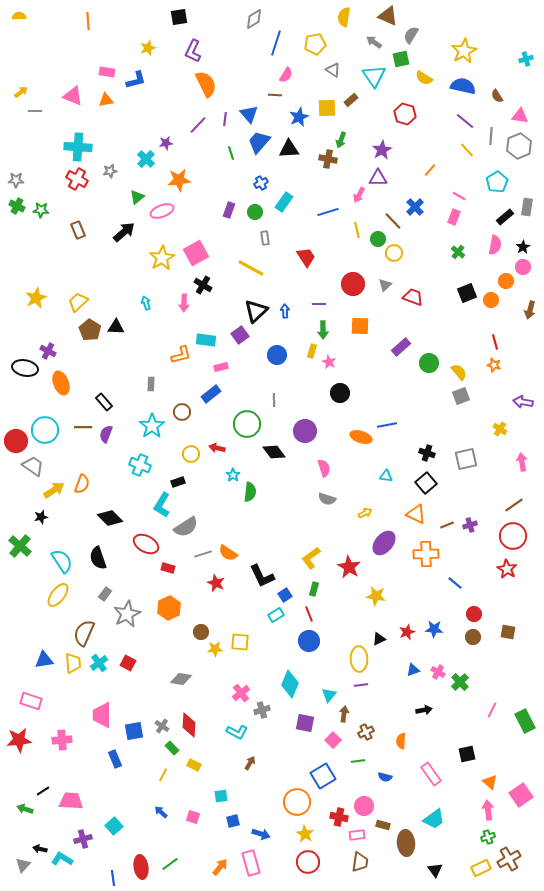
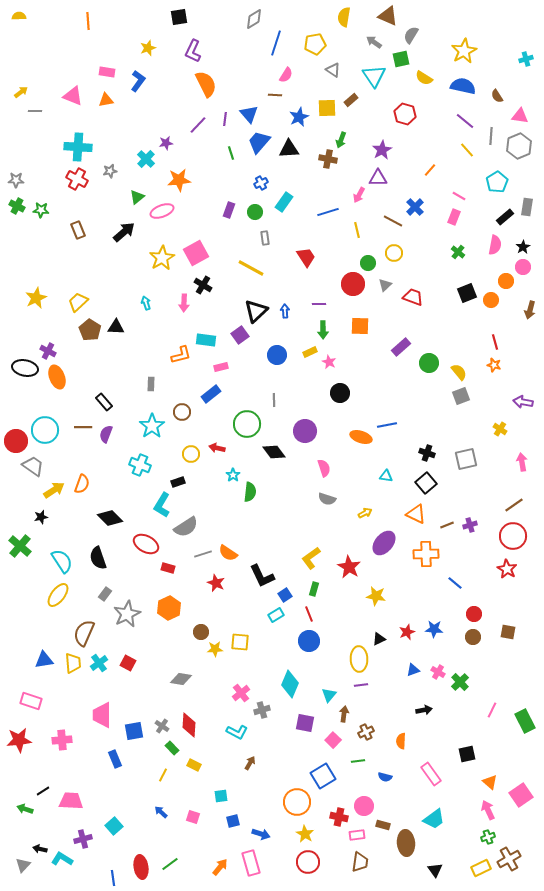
blue L-shape at (136, 80): moved 2 px right, 1 px down; rotated 40 degrees counterclockwise
brown line at (393, 221): rotated 18 degrees counterclockwise
green circle at (378, 239): moved 10 px left, 24 px down
yellow rectangle at (312, 351): moved 2 px left, 1 px down; rotated 48 degrees clockwise
orange ellipse at (61, 383): moved 4 px left, 6 px up
pink arrow at (488, 810): rotated 18 degrees counterclockwise
